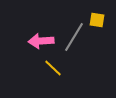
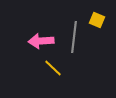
yellow square: rotated 14 degrees clockwise
gray line: rotated 24 degrees counterclockwise
